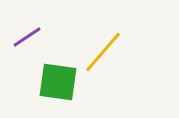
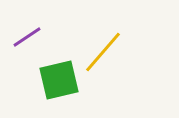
green square: moved 1 px right, 2 px up; rotated 21 degrees counterclockwise
